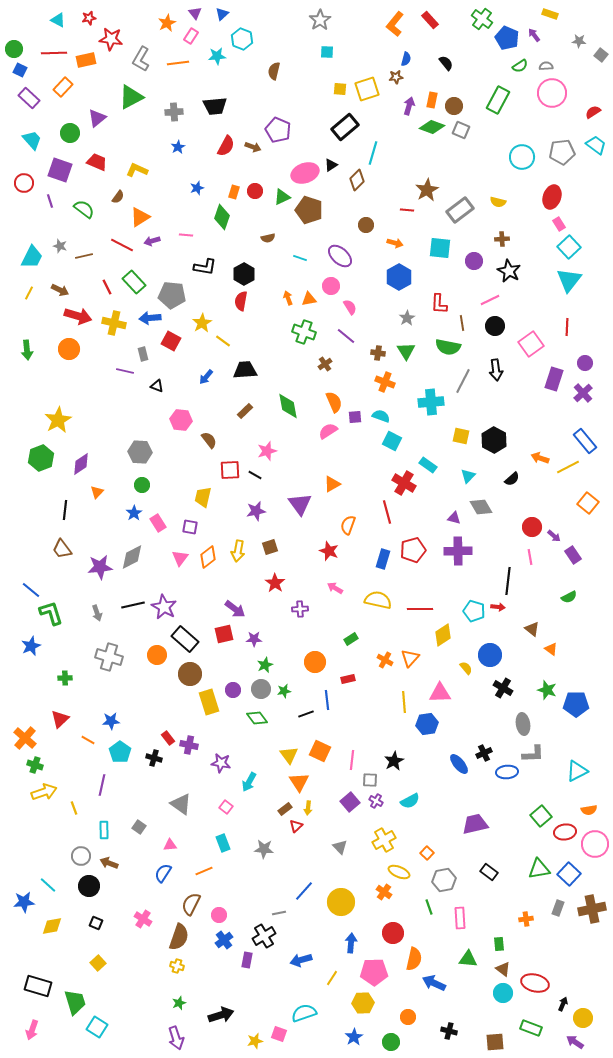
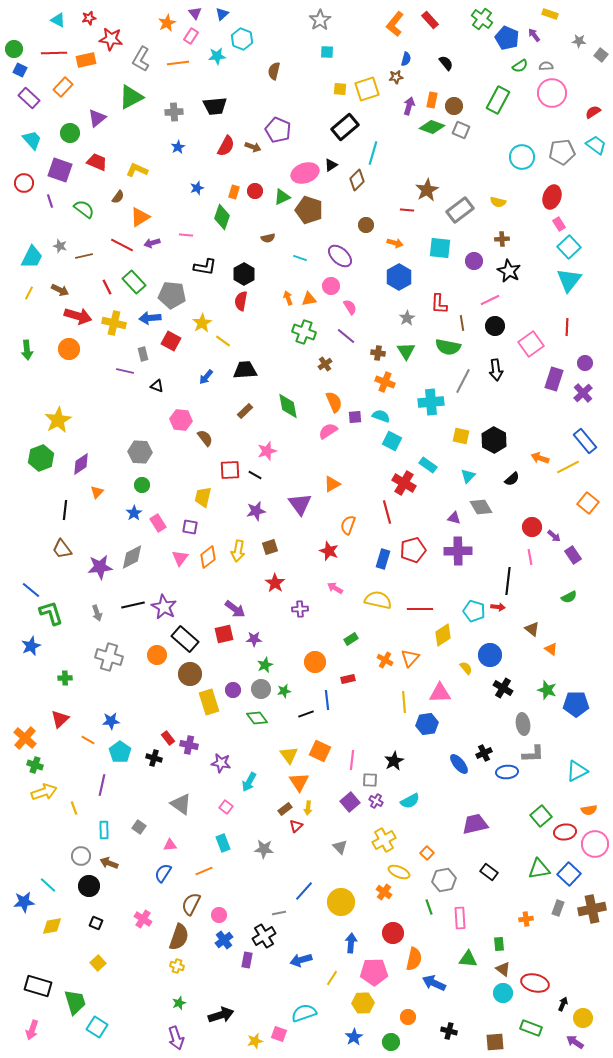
purple arrow at (152, 241): moved 2 px down
brown semicircle at (209, 440): moved 4 px left, 2 px up
